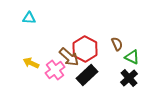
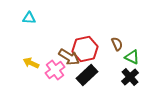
red hexagon: rotated 20 degrees clockwise
brown arrow: rotated 10 degrees counterclockwise
black cross: moved 1 px right, 1 px up
